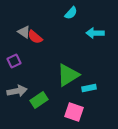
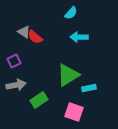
cyan arrow: moved 16 px left, 4 px down
gray arrow: moved 1 px left, 6 px up
